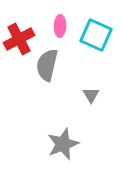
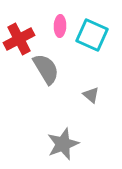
cyan square: moved 4 px left
gray semicircle: moved 1 px left, 4 px down; rotated 136 degrees clockwise
gray triangle: rotated 18 degrees counterclockwise
